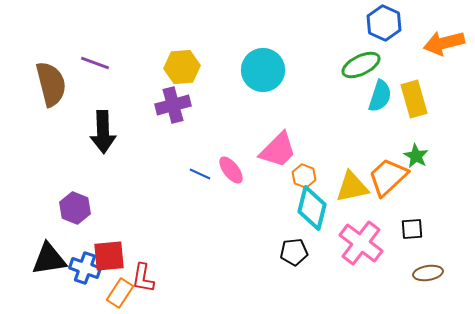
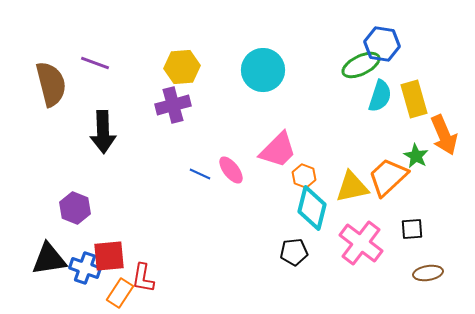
blue hexagon: moved 2 px left, 21 px down; rotated 16 degrees counterclockwise
orange arrow: moved 92 px down; rotated 99 degrees counterclockwise
